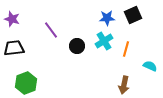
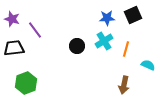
purple line: moved 16 px left
cyan semicircle: moved 2 px left, 1 px up
